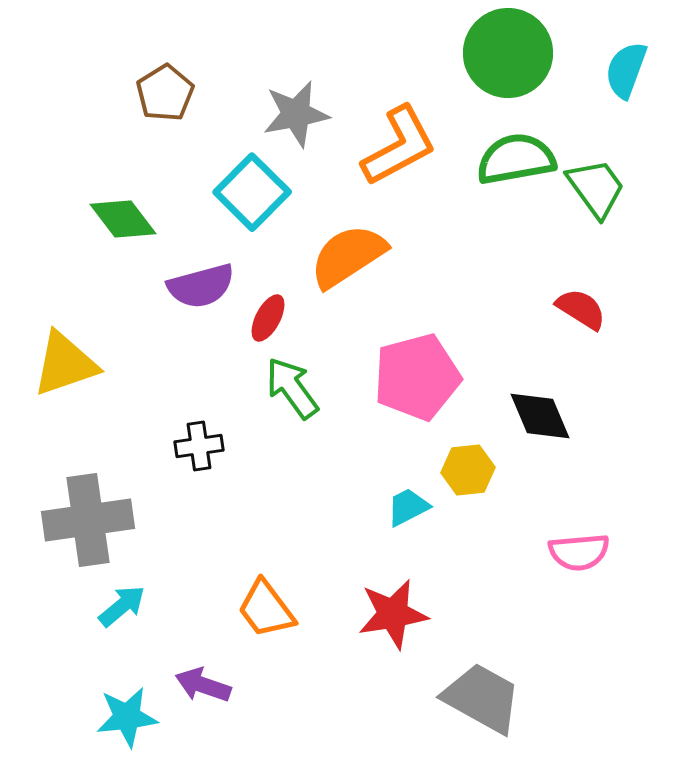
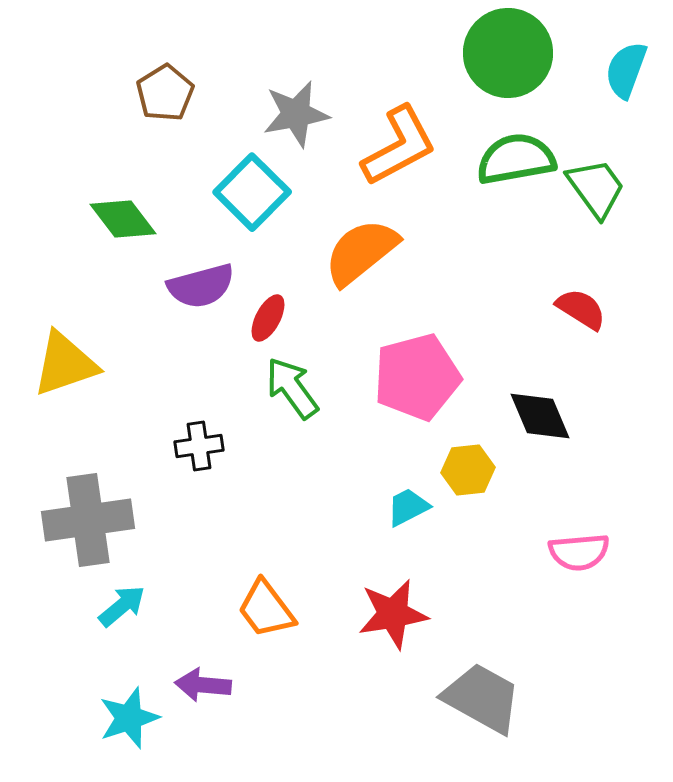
orange semicircle: moved 13 px right, 4 px up; rotated 6 degrees counterclockwise
purple arrow: rotated 14 degrees counterclockwise
cyan star: moved 2 px right, 1 px down; rotated 12 degrees counterclockwise
